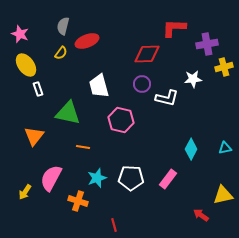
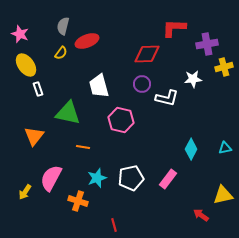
white pentagon: rotated 15 degrees counterclockwise
